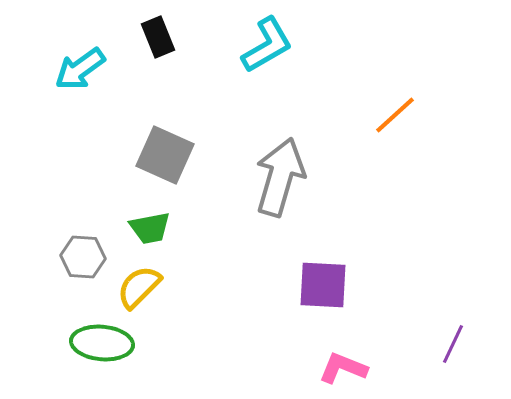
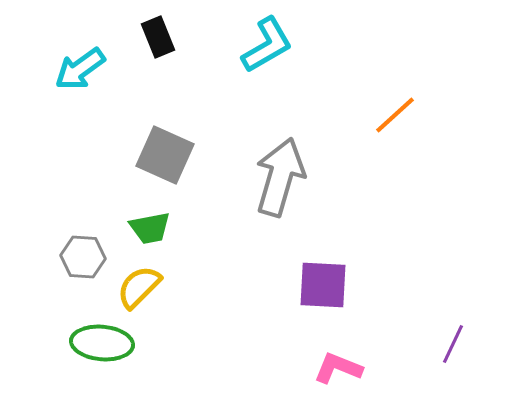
pink L-shape: moved 5 px left
